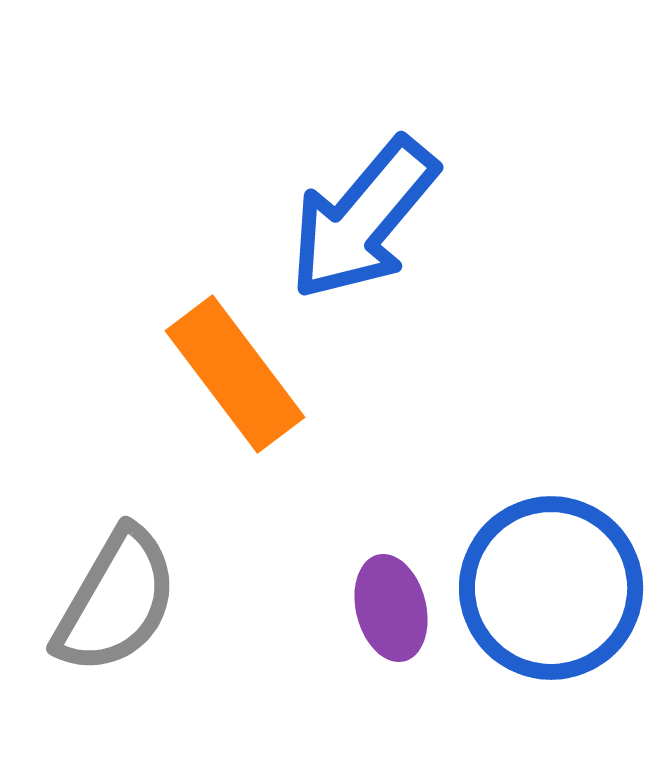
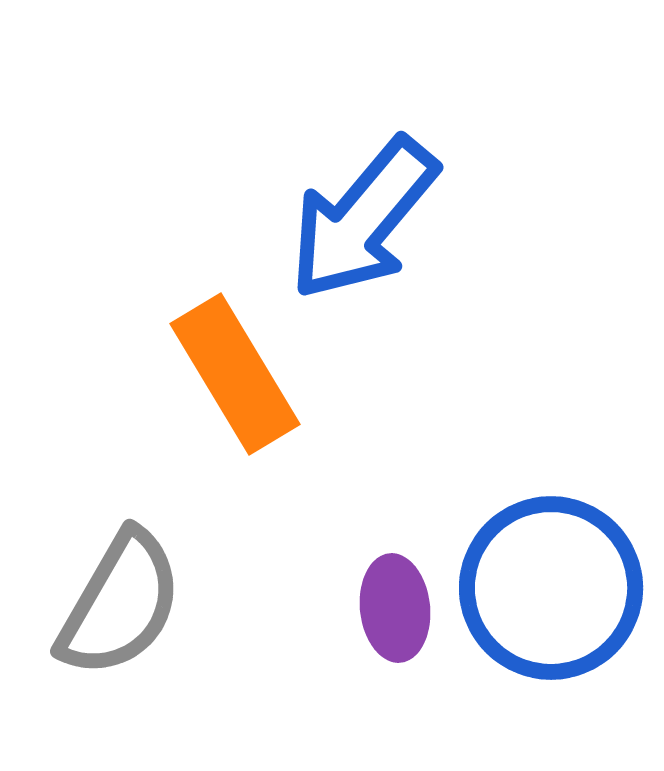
orange rectangle: rotated 6 degrees clockwise
gray semicircle: moved 4 px right, 3 px down
purple ellipse: moved 4 px right; rotated 8 degrees clockwise
